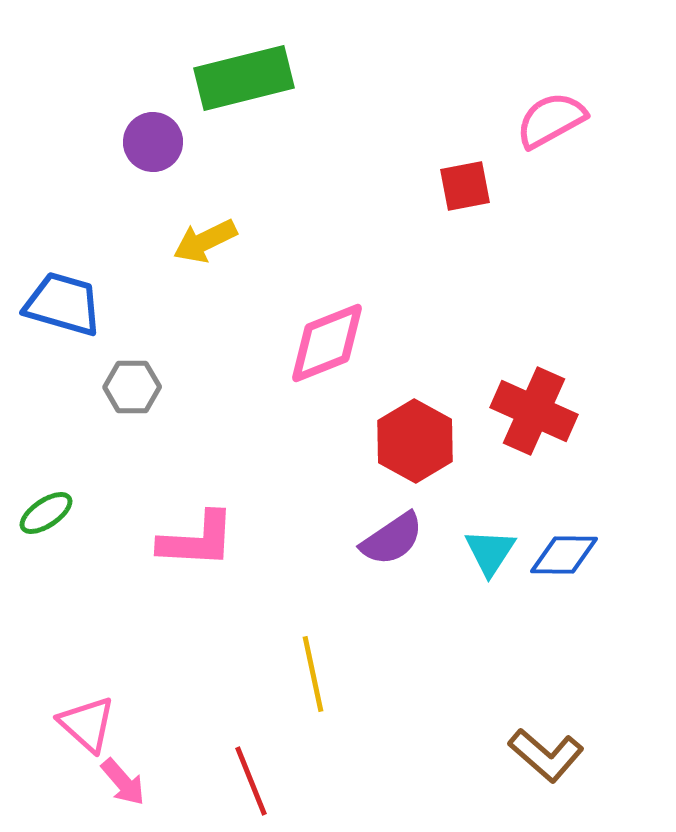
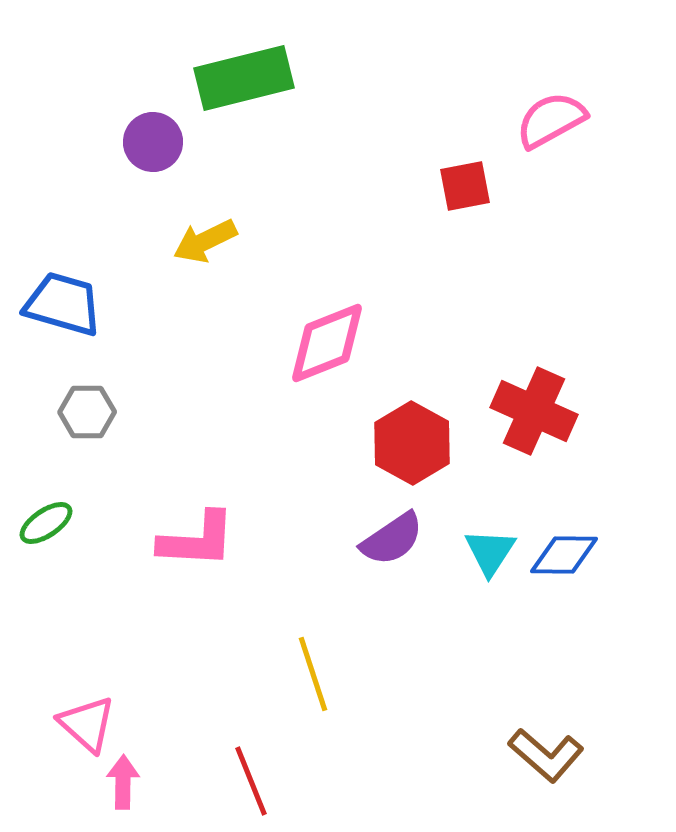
gray hexagon: moved 45 px left, 25 px down
red hexagon: moved 3 px left, 2 px down
green ellipse: moved 10 px down
yellow line: rotated 6 degrees counterclockwise
pink arrow: rotated 138 degrees counterclockwise
